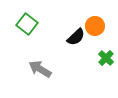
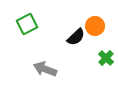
green square: rotated 25 degrees clockwise
gray arrow: moved 5 px right; rotated 10 degrees counterclockwise
